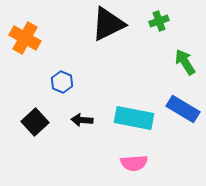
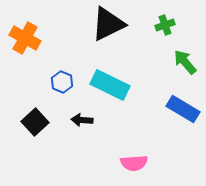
green cross: moved 6 px right, 4 px down
green arrow: rotated 8 degrees counterclockwise
cyan rectangle: moved 24 px left, 33 px up; rotated 15 degrees clockwise
